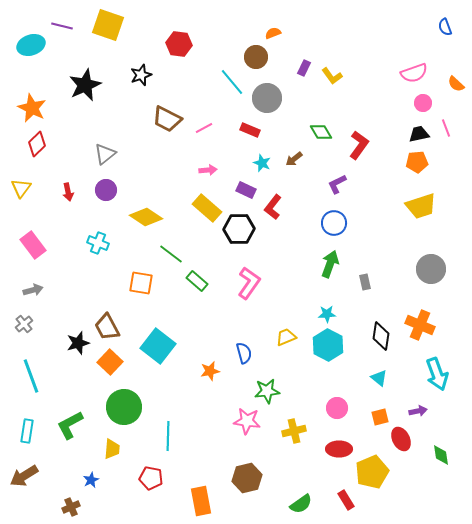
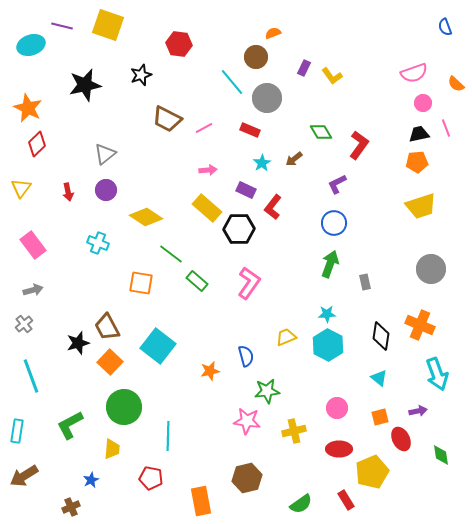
black star at (85, 85): rotated 12 degrees clockwise
orange star at (32, 108): moved 4 px left
cyan star at (262, 163): rotated 18 degrees clockwise
blue semicircle at (244, 353): moved 2 px right, 3 px down
cyan rectangle at (27, 431): moved 10 px left
